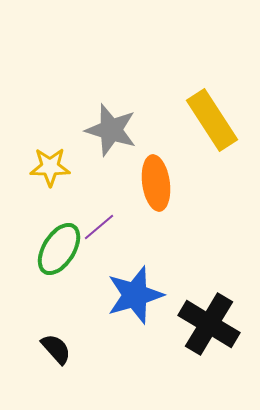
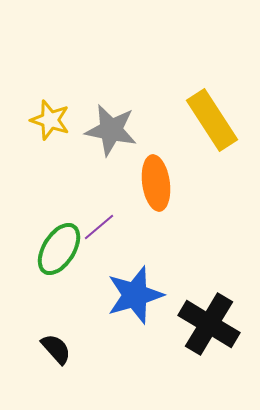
gray star: rotated 6 degrees counterclockwise
yellow star: moved 47 px up; rotated 18 degrees clockwise
